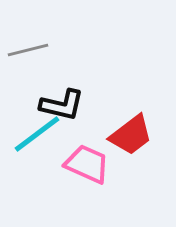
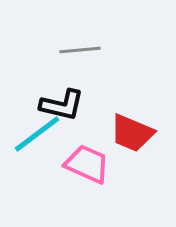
gray line: moved 52 px right; rotated 9 degrees clockwise
red trapezoid: moved 1 px right, 2 px up; rotated 60 degrees clockwise
